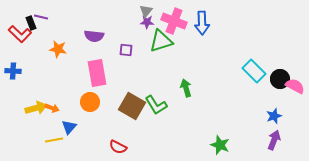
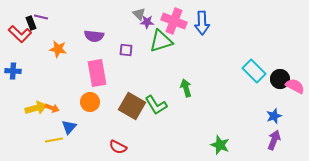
gray triangle: moved 7 px left, 3 px down; rotated 24 degrees counterclockwise
